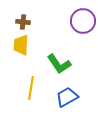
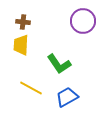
yellow line: rotated 70 degrees counterclockwise
